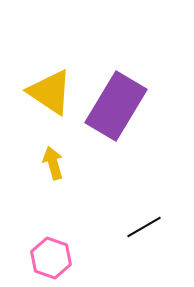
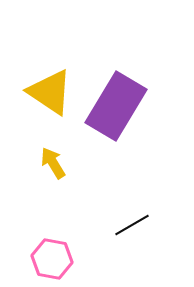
yellow arrow: rotated 16 degrees counterclockwise
black line: moved 12 px left, 2 px up
pink hexagon: moved 1 px right, 1 px down; rotated 9 degrees counterclockwise
